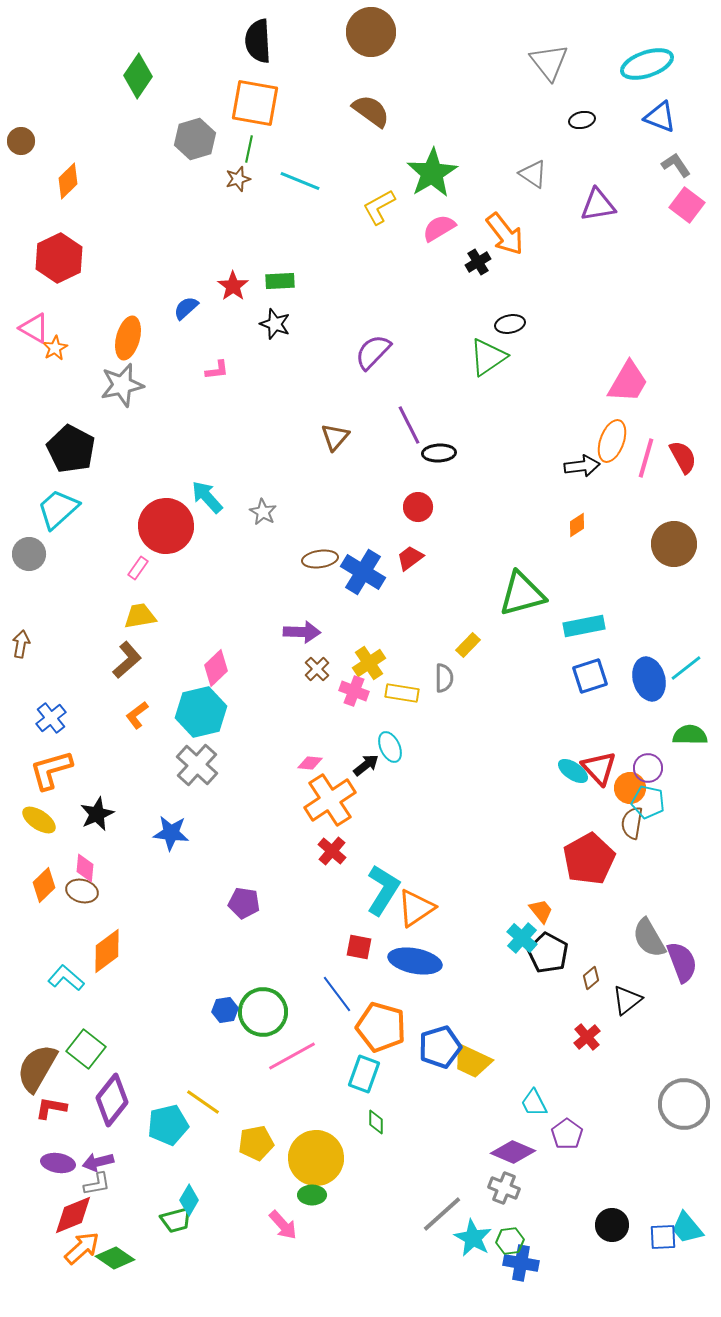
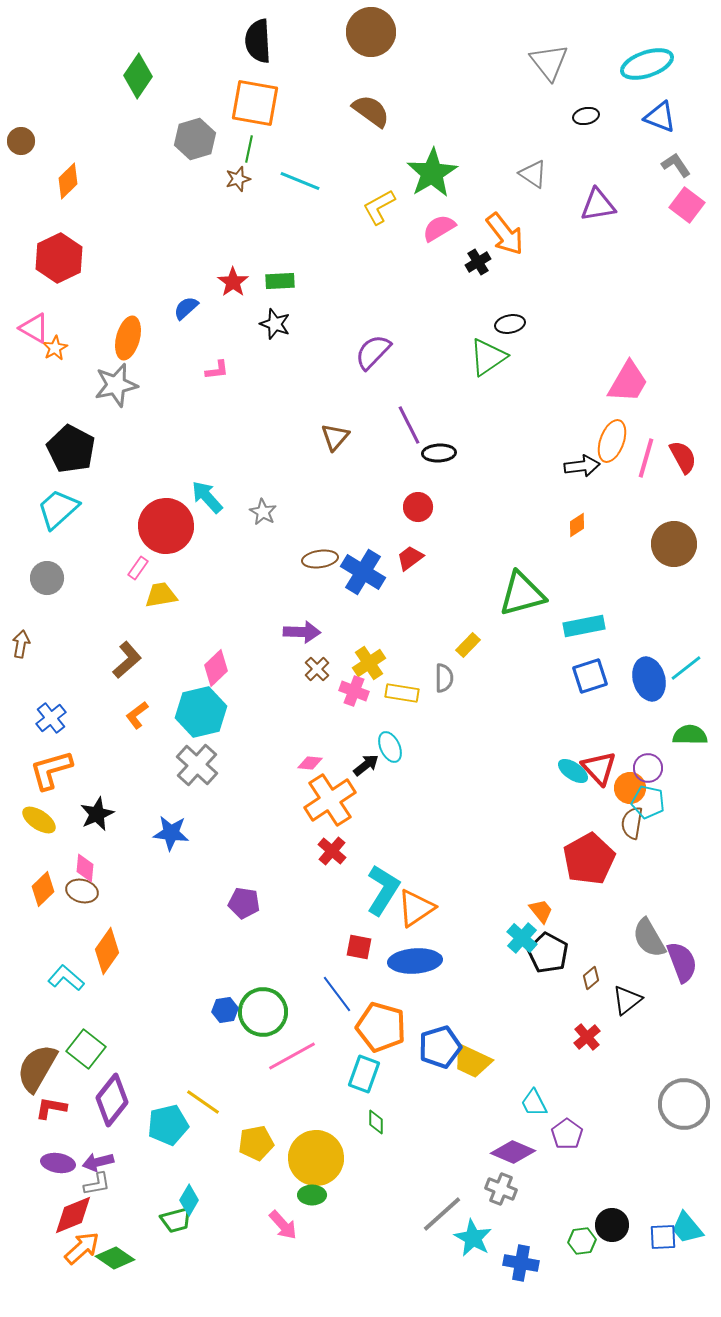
black ellipse at (582, 120): moved 4 px right, 4 px up
red star at (233, 286): moved 4 px up
gray star at (122, 385): moved 6 px left
gray circle at (29, 554): moved 18 px right, 24 px down
yellow trapezoid at (140, 616): moved 21 px right, 21 px up
orange diamond at (44, 885): moved 1 px left, 4 px down
orange diamond at (107, 951): rotated 18 degrees counterclockwise
blue ellipse at (415, 961): rotated 15 degrees counterclockwise
gray cross at (504, 1188): moved 3 px left, 1 px down
green hexagon at (510, 1241): moved 72 px right
